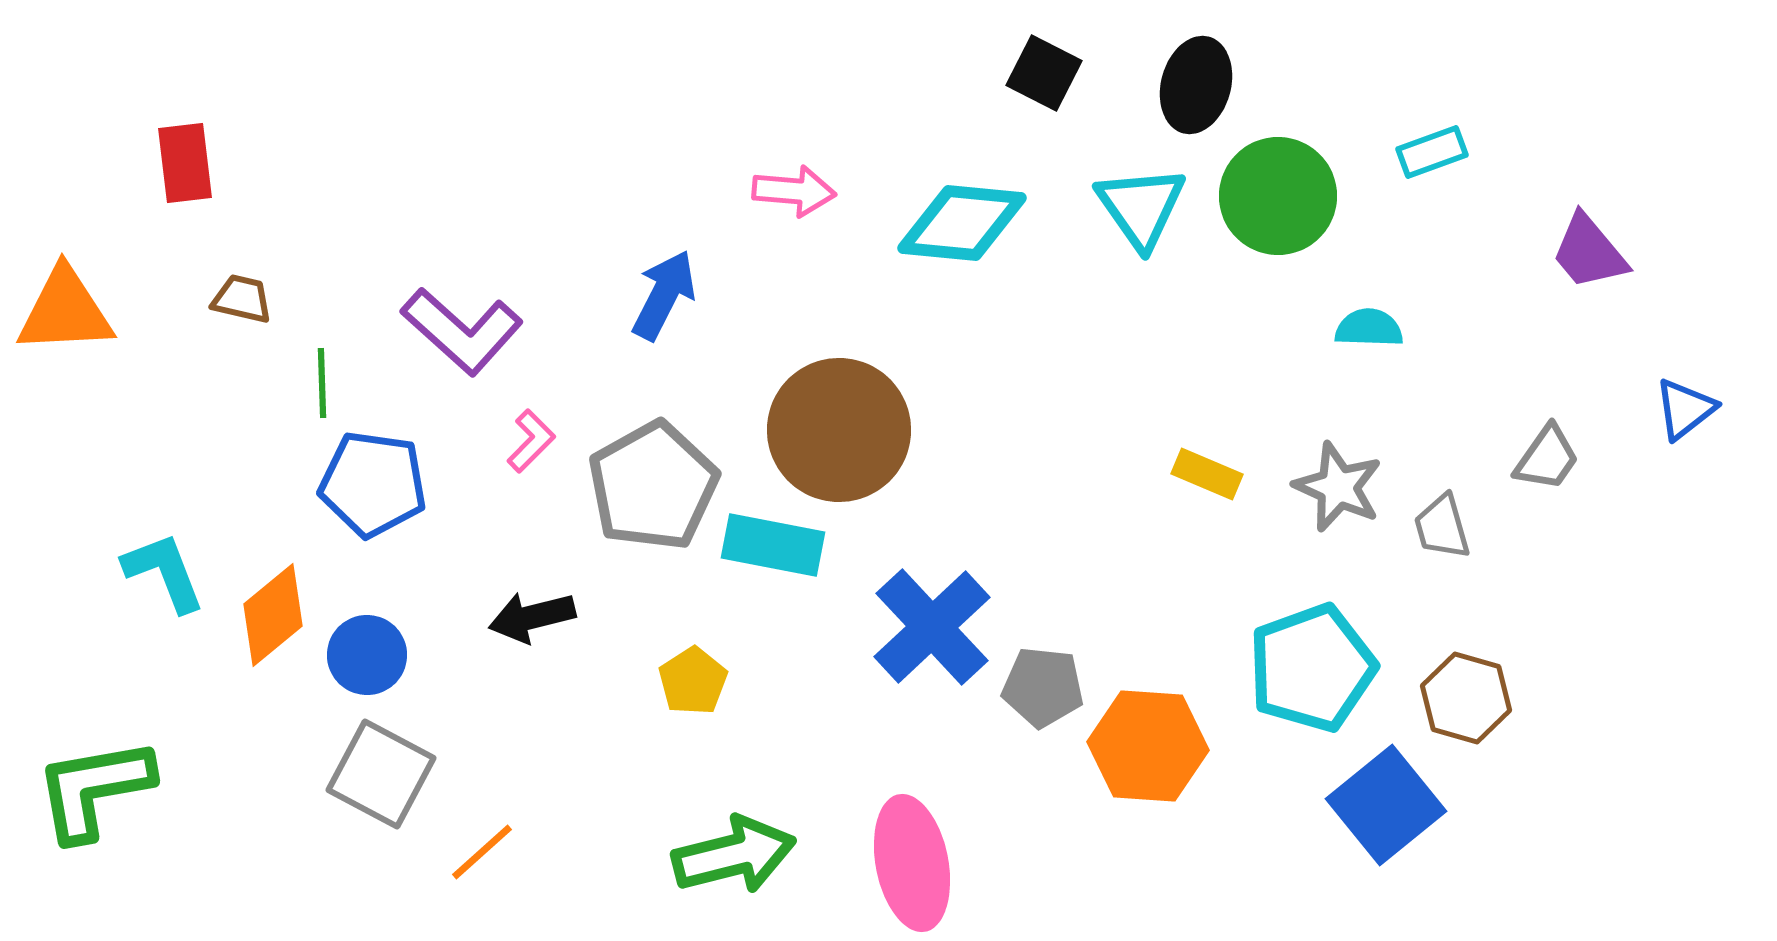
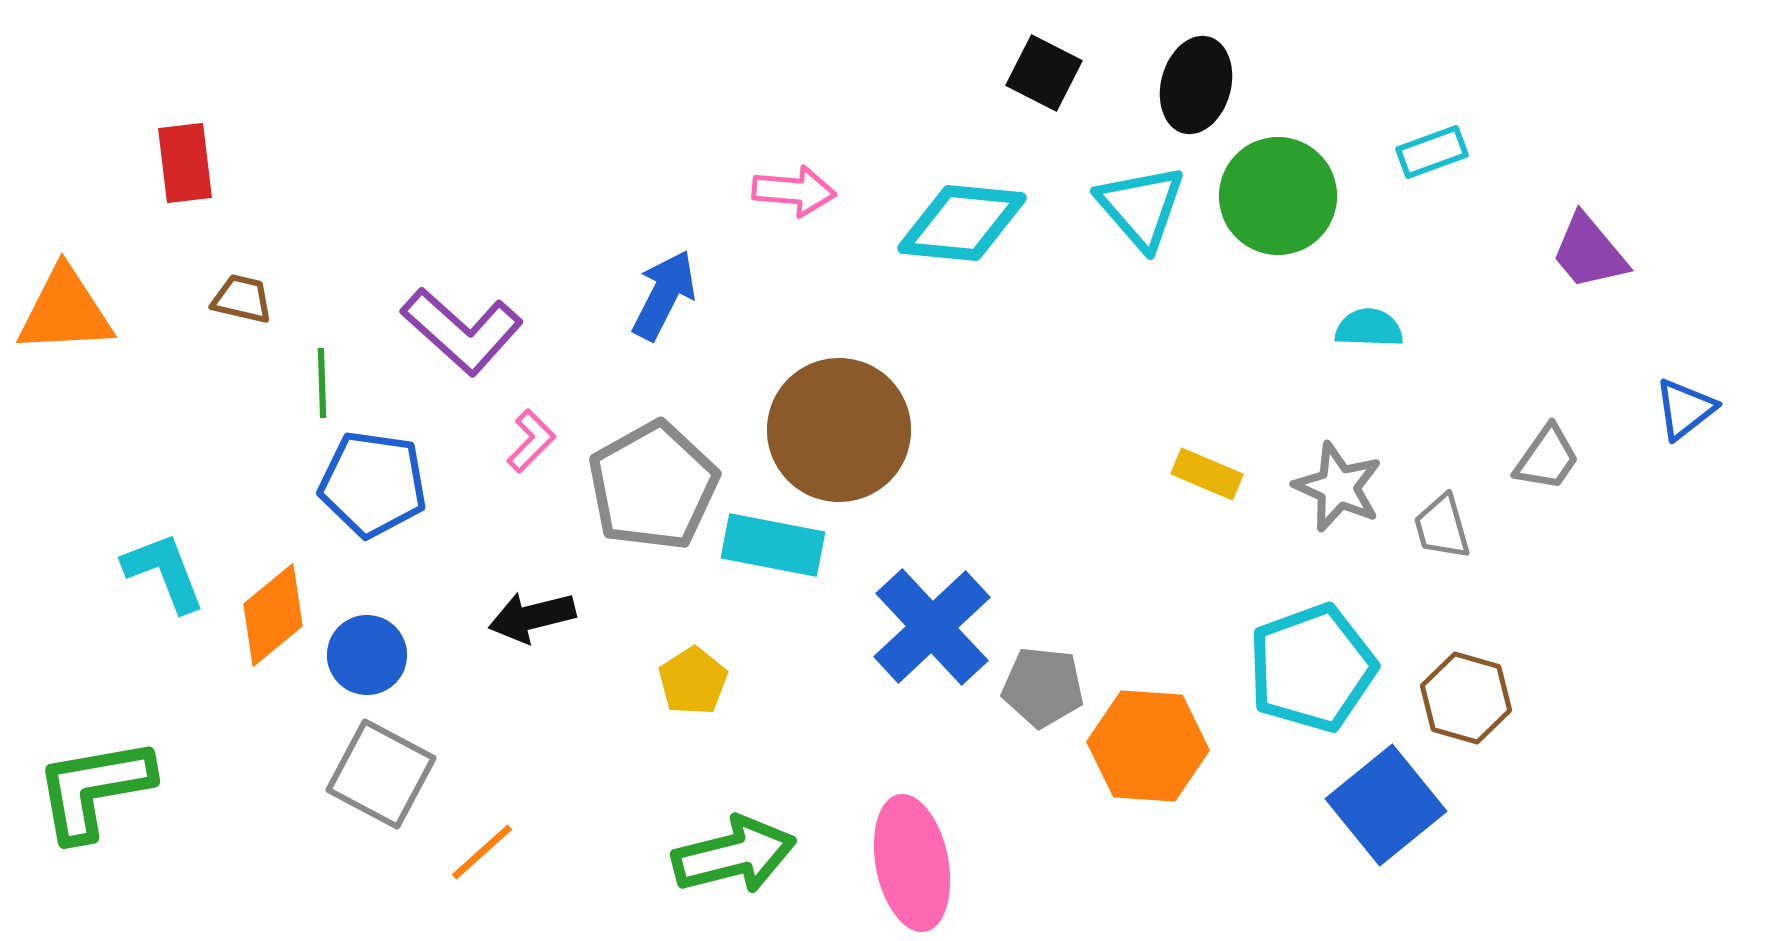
cyan triangle at (1141, 207): rotated 6 degrees counterclockwise
